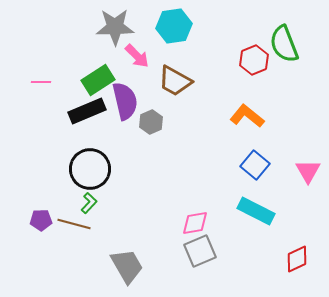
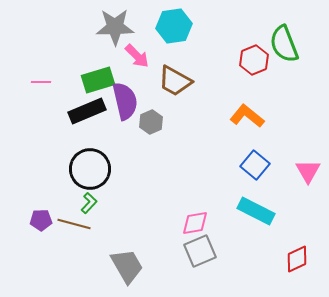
green rectangle: rotated 16 degrees clockwise
